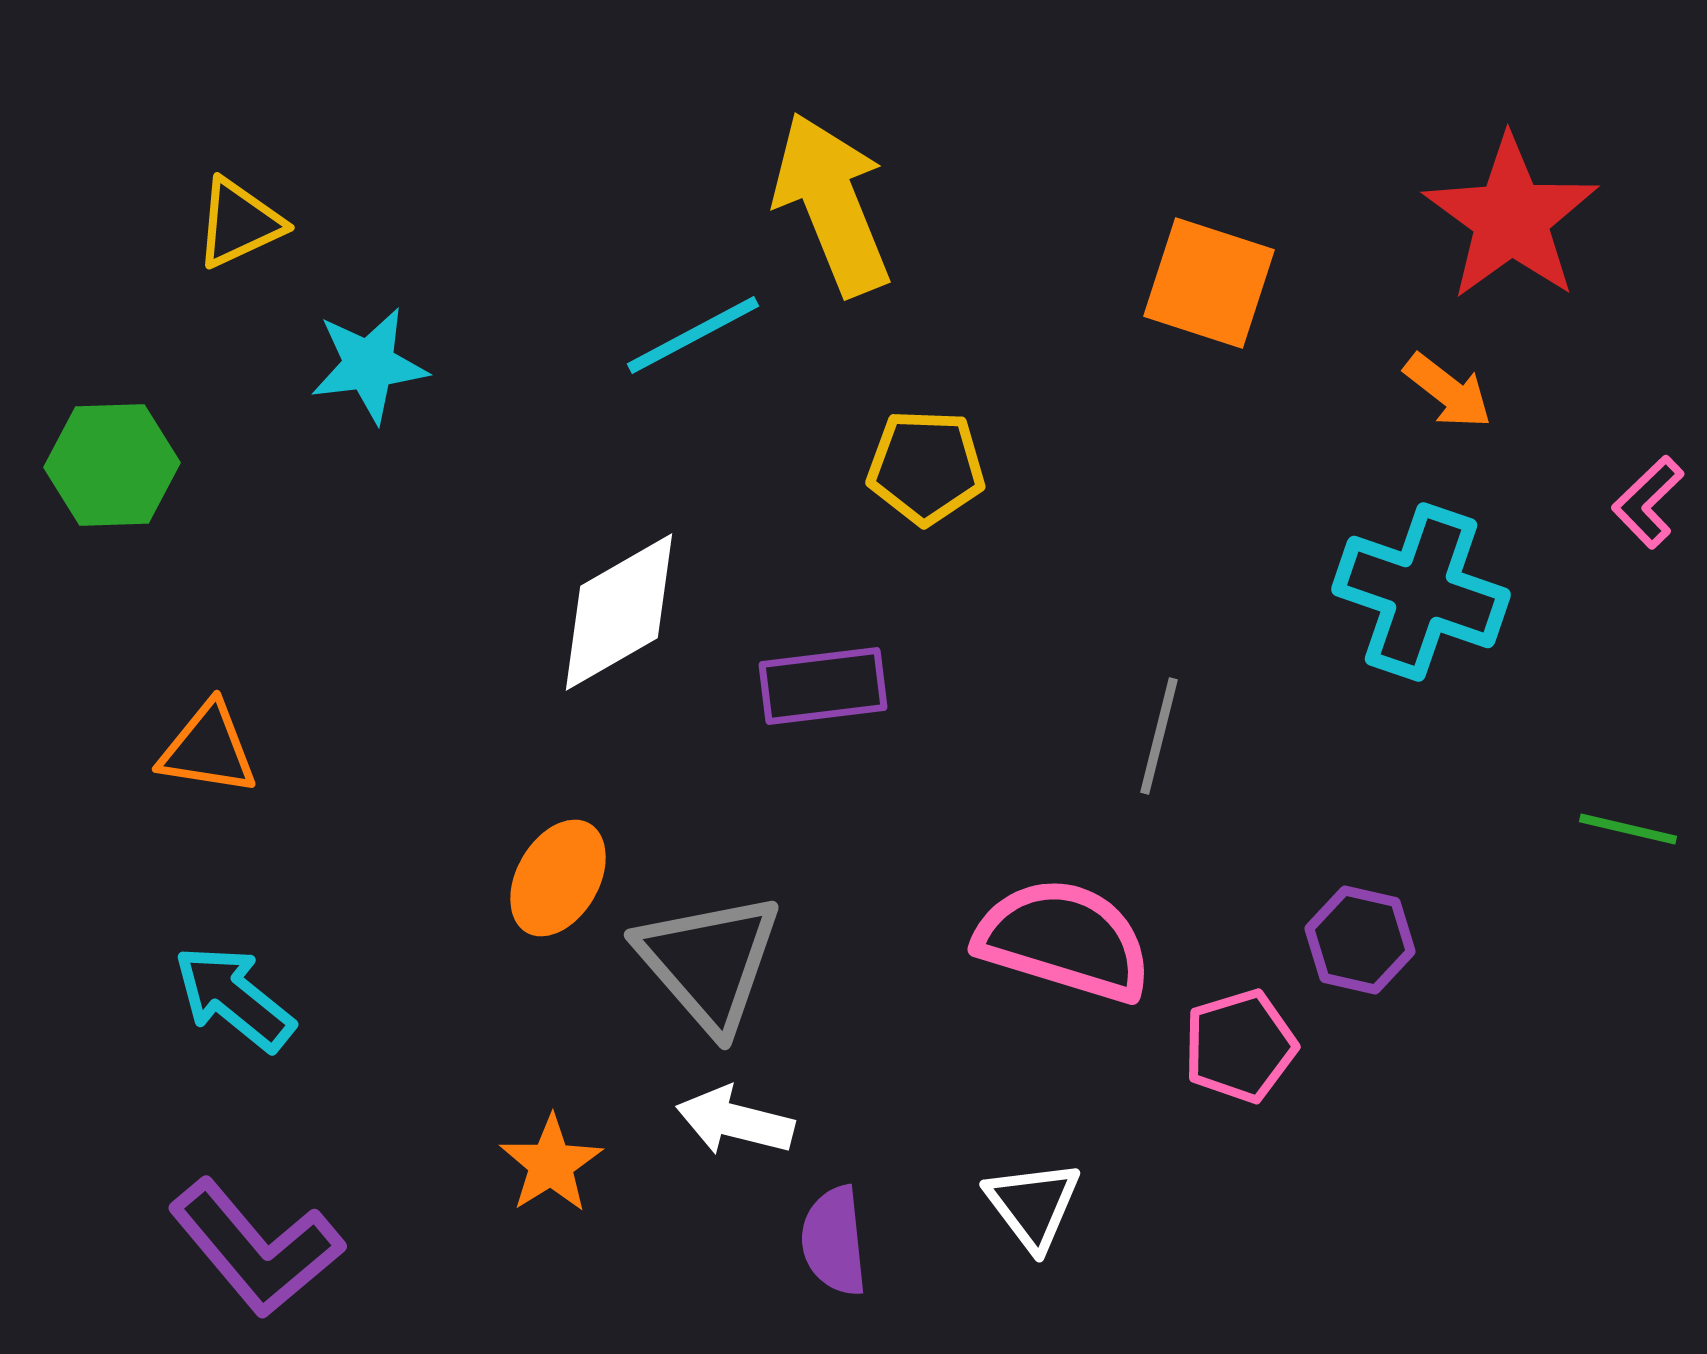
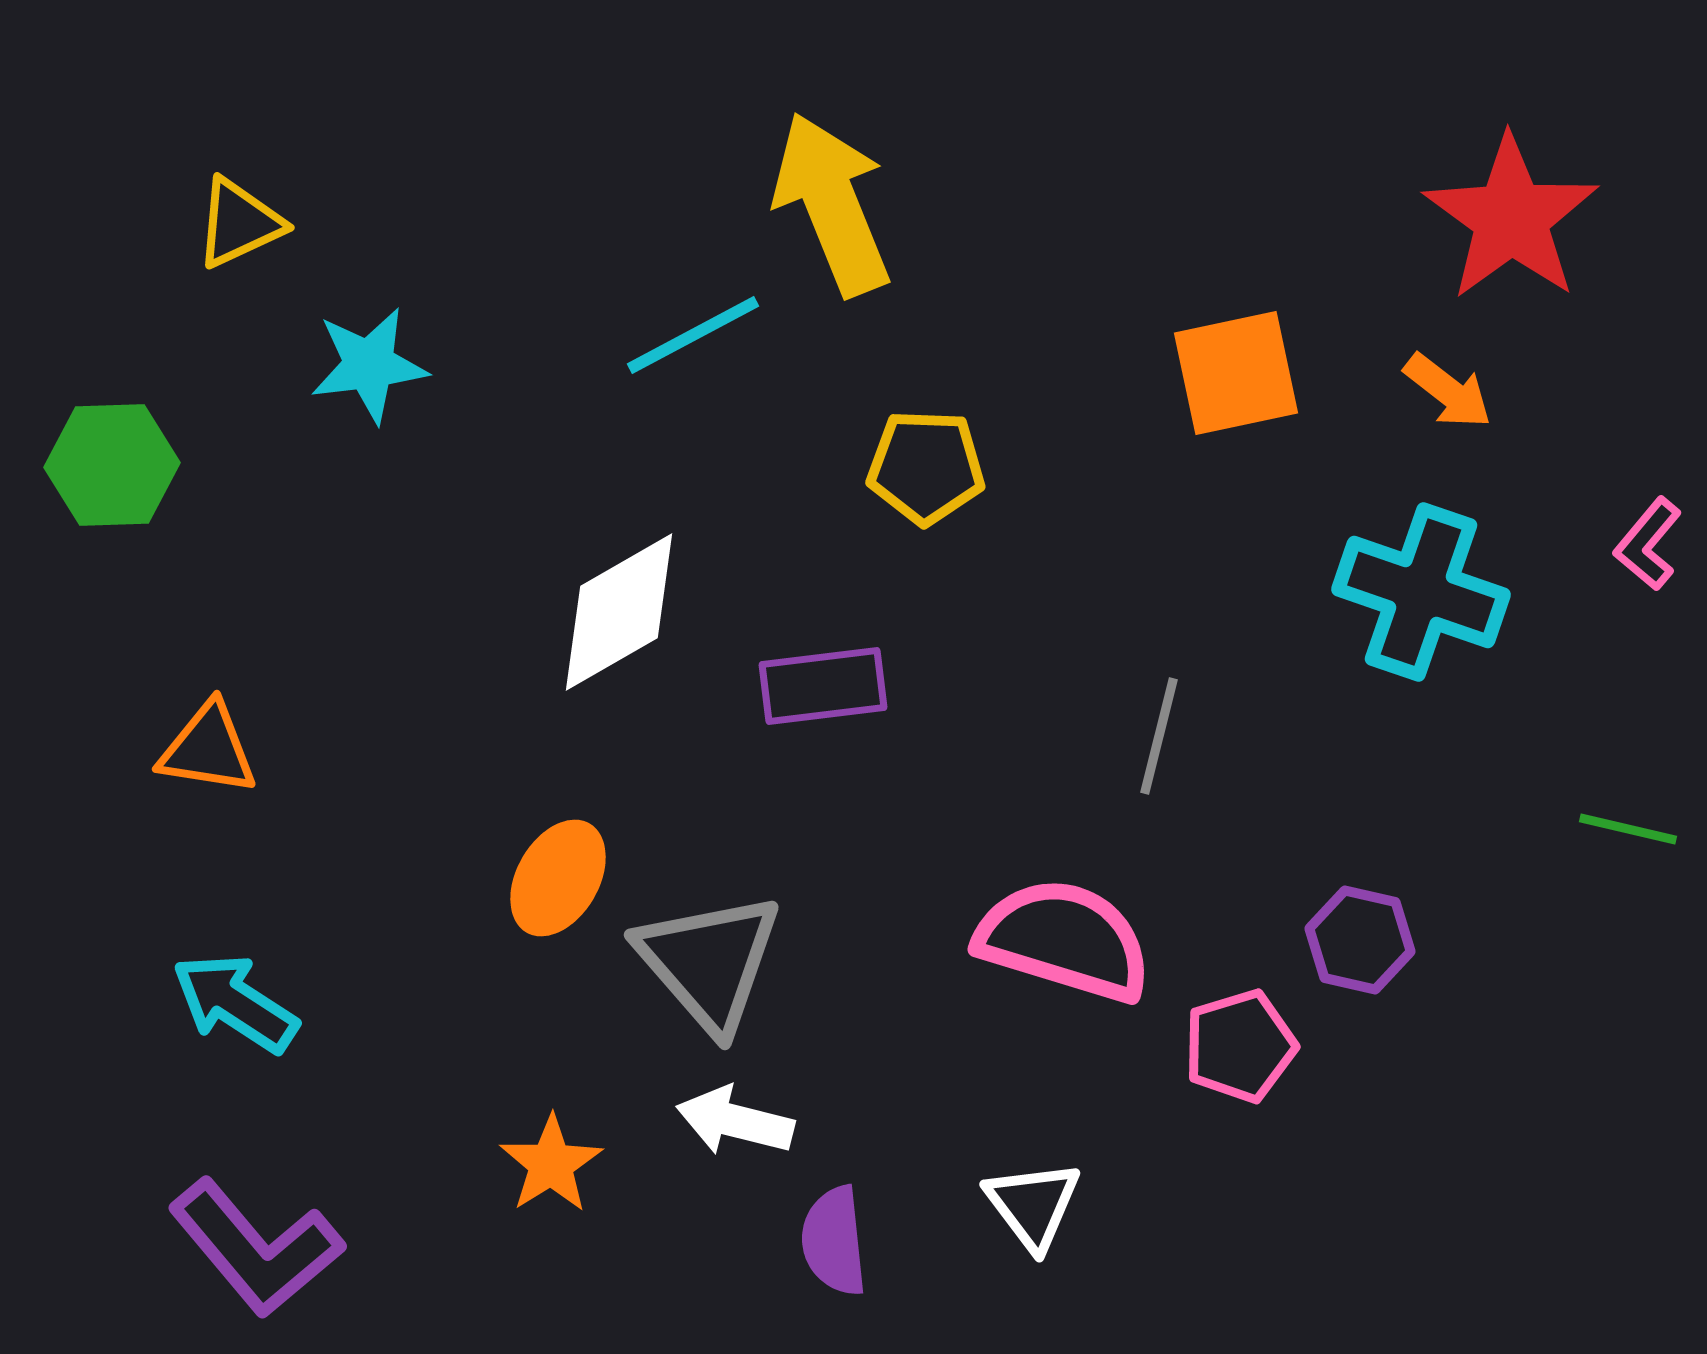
orange square: moved 27 px right, 90 px down; rotated 30 degrees counterclockwise
pink L-shape: moved 42 px down; rotated 6 degrees counterclockwise
cyan arrow: moved 1 px right, 5 px down; rotated 6 degrees counterclockwise
